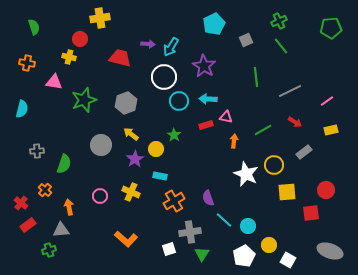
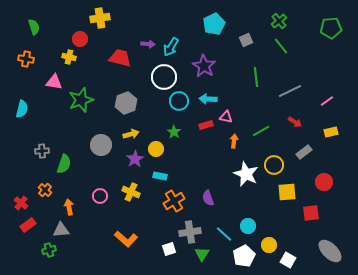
green cross at (279, 21): rotated 14 degrees counterclockwise
orange cross at (27, 63): moved 1 px left, 4 px up
green star at (84, 100): moved 3 px left
green line at (263, 130): moved 2 px left, 1 px down
yellow rectangle at (331, 130): moved 2 px down
yellow arrow at (131, 134): rotated 126 degrees clockwise
green star at (174, 135): moved 3 px up
gray cross at (37, 151): moved 5 px right
red circle at (326, 190): moved 2 px left, 8 px up
cyan line at (224, 220): moved 14 px down
gray ellipse at (330, 251): rotated 25 degrees clockwise
